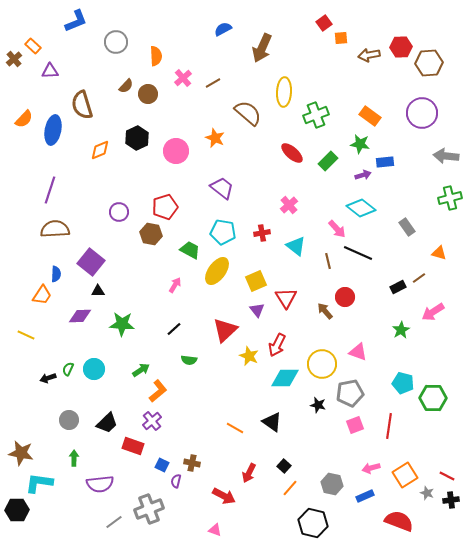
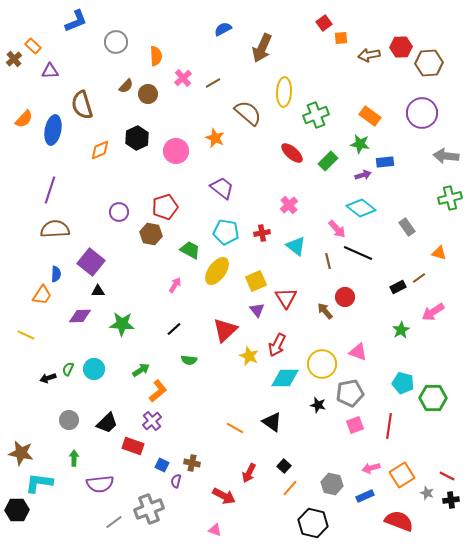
cyan pentagon at (223, 232): moved 3 px right
orange square at (405, 475): moved 3 px left
